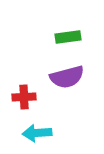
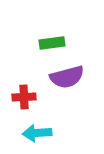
green rectangle: moved 16 px left, 6 px down
